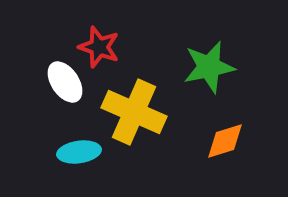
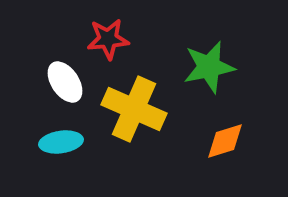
red star: moved 9 px right, 8 px up; rotated 24 degrees counterclockwise
yellow cross: moved 3 px up
cyan ellipse: moved 18 px left, 10 px up
